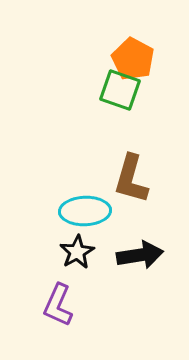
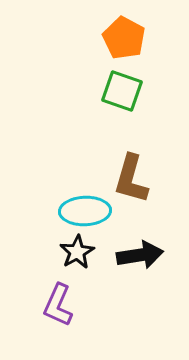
orange pentagon: moved 9 px left, 21 px up
green square: moved 2 px right, 1 px down
